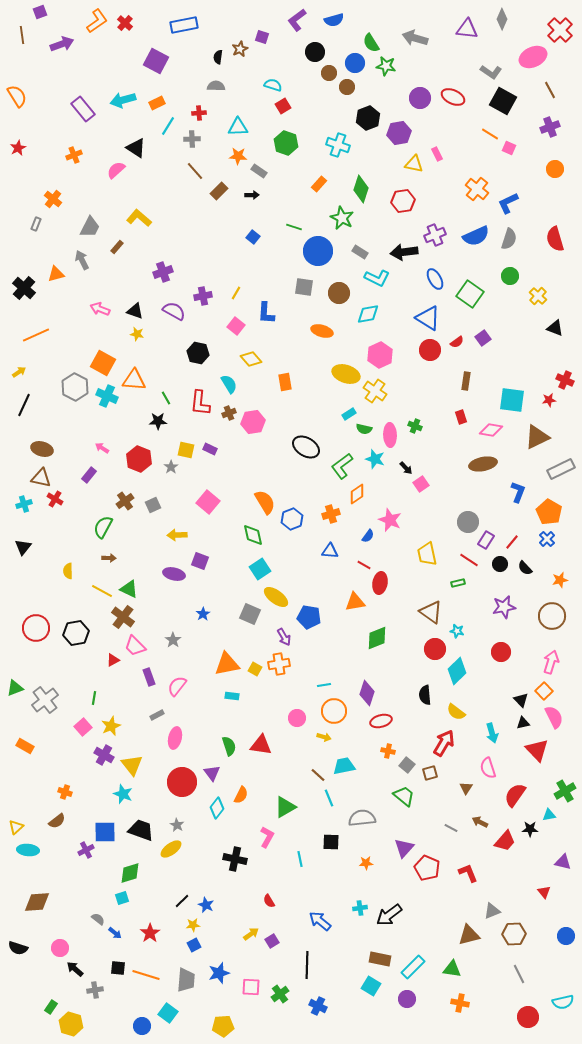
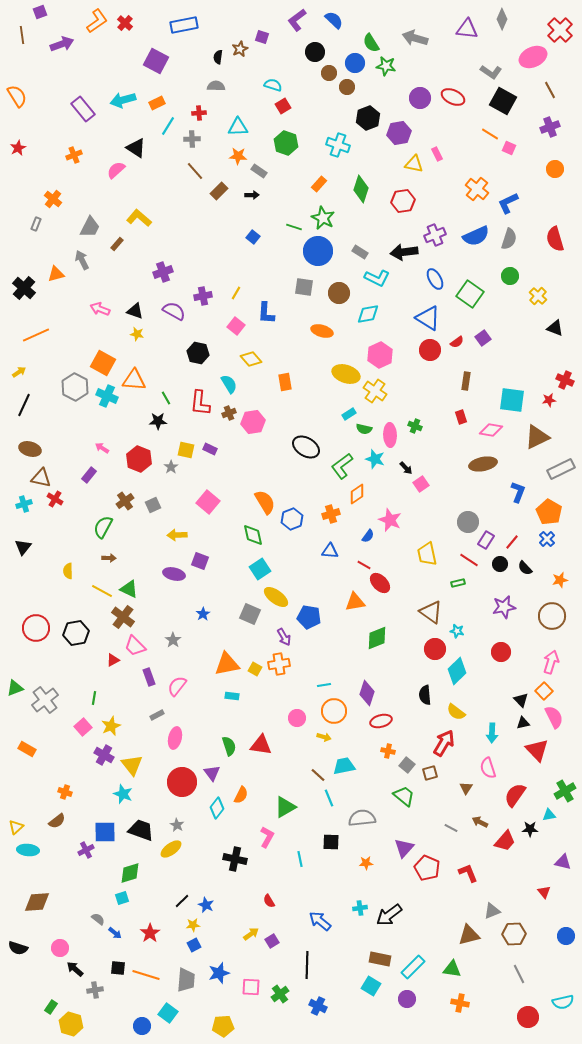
blue semicircle at (334, 20): rotated 120 degrees counterclockwise
green star at (342, 218): moved 19 px left
brown rectangle at (117, 247): moved 3 px up
brown ellipse at (42, 449): moved 12 px left
red ellipse at (380, 583): rotated 55 degrees counterclockwise
cyan arrow at (492, 733): rotated 18 degrees clockwise
orange rectangle at (25, 746): moved 2 px right, 3 px down
